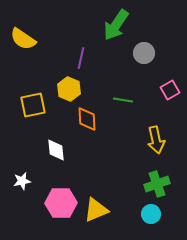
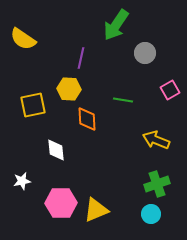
gray circle: moved 1 px right
yellow hexagon: rotated 20 degrees counterclockwise
yellow arrow: rotated 124 degrees clockwise
